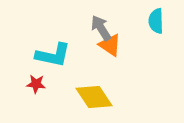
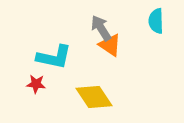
cyan L-shape: moved 1 px right, 2 px down
